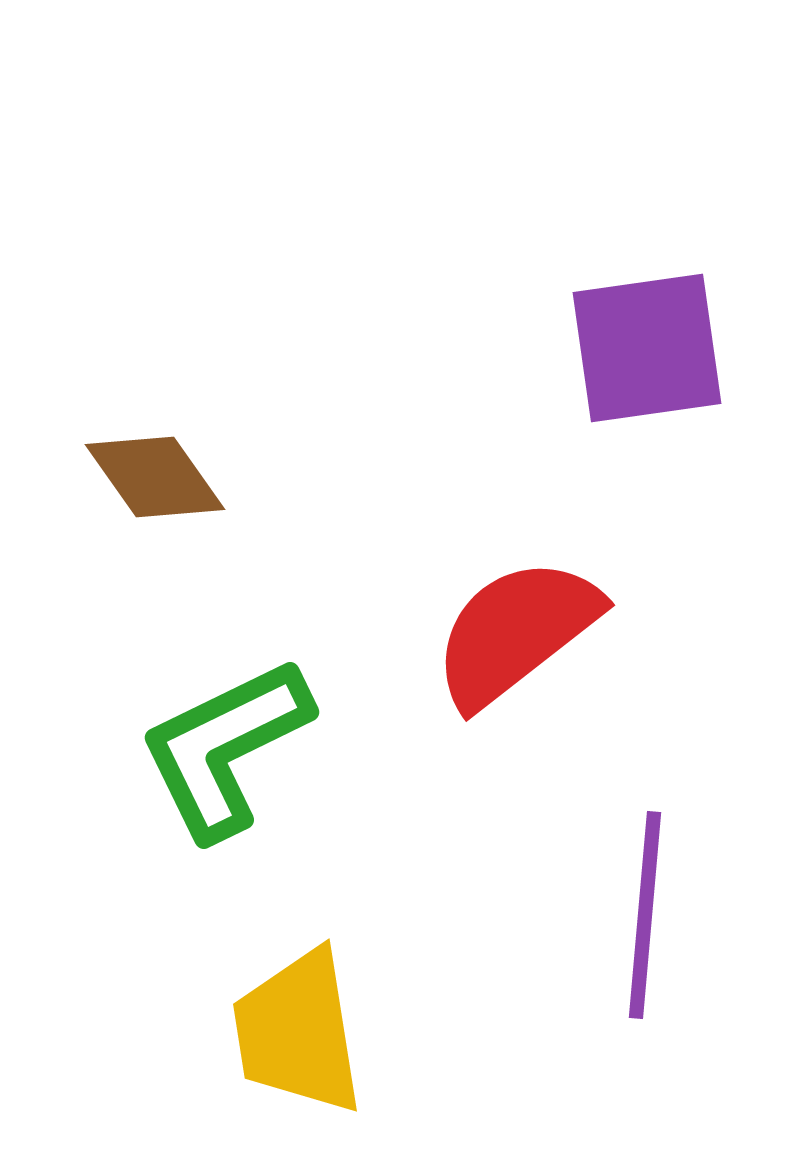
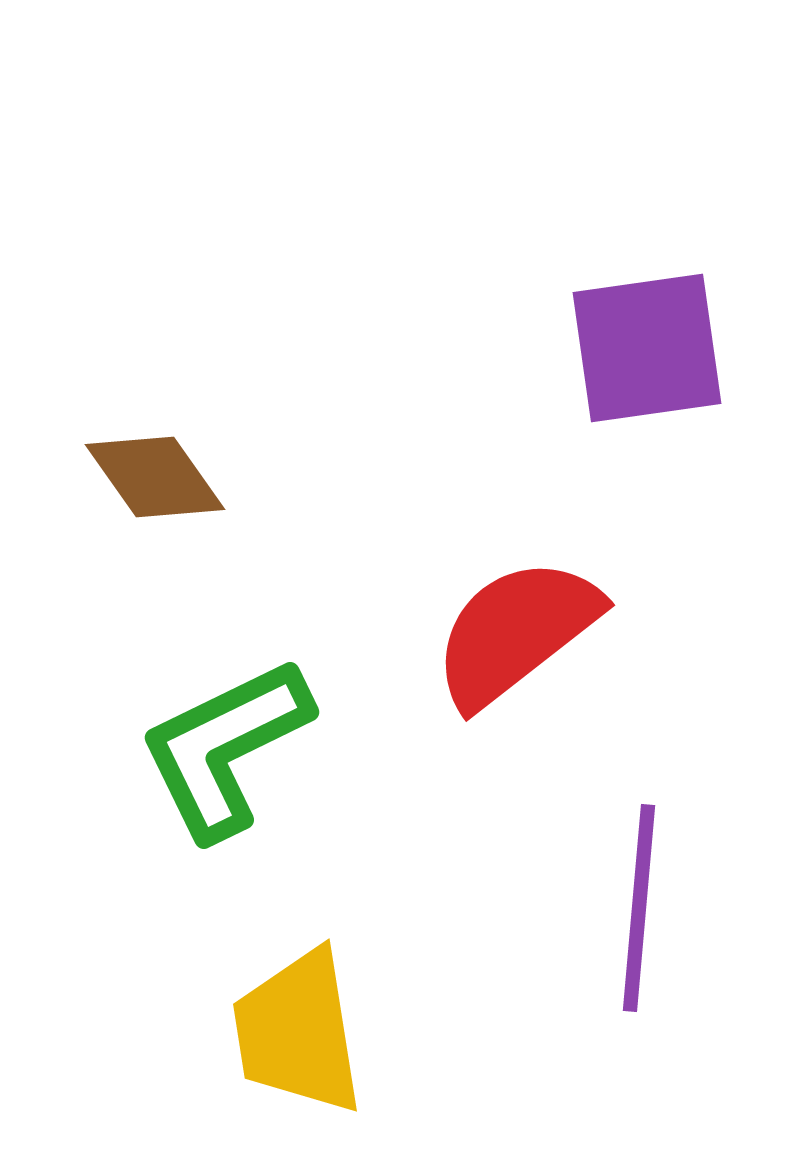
purple line: moved 6 px left, 7 px up
